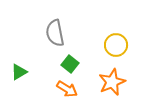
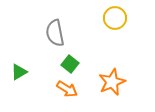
yellow circle: moved 1 px left, 27 px up
